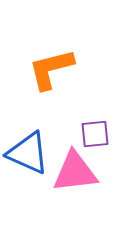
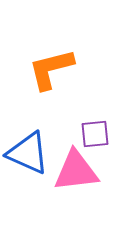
pink triangle: moved 1 px right, 1 px up
